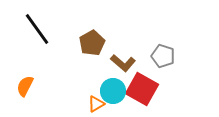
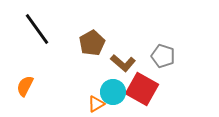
cyan circle: moved 1 px down
